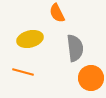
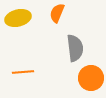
orange semicircle: rotated 48 degrees clockwise
yellow ellipse: moved 12 px left, 21 px up
orange line: rotated 20 degrees counterclockwise
